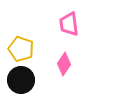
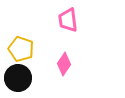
pink trapezoid: moved 1 px left, 4 px up
black circle: moved 3 px left, 2 px up
